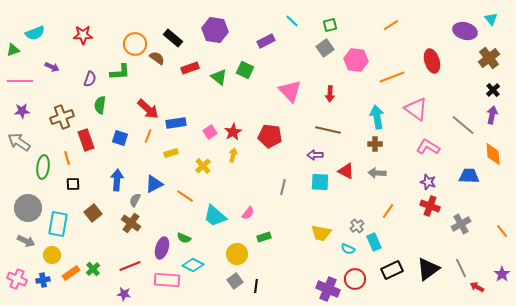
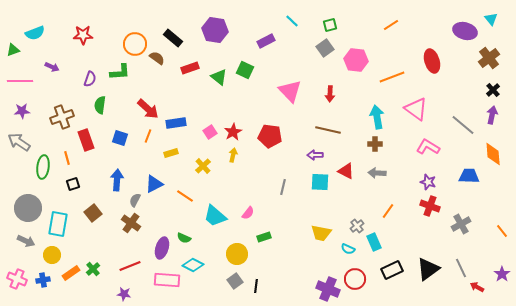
black square at (73, 184): rotated 16 degrees counterclockwise
